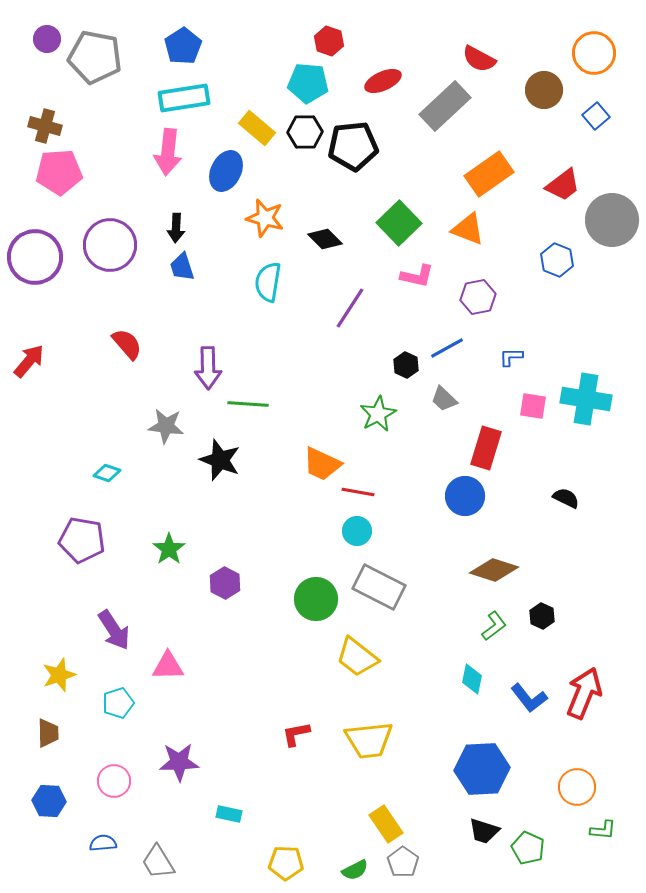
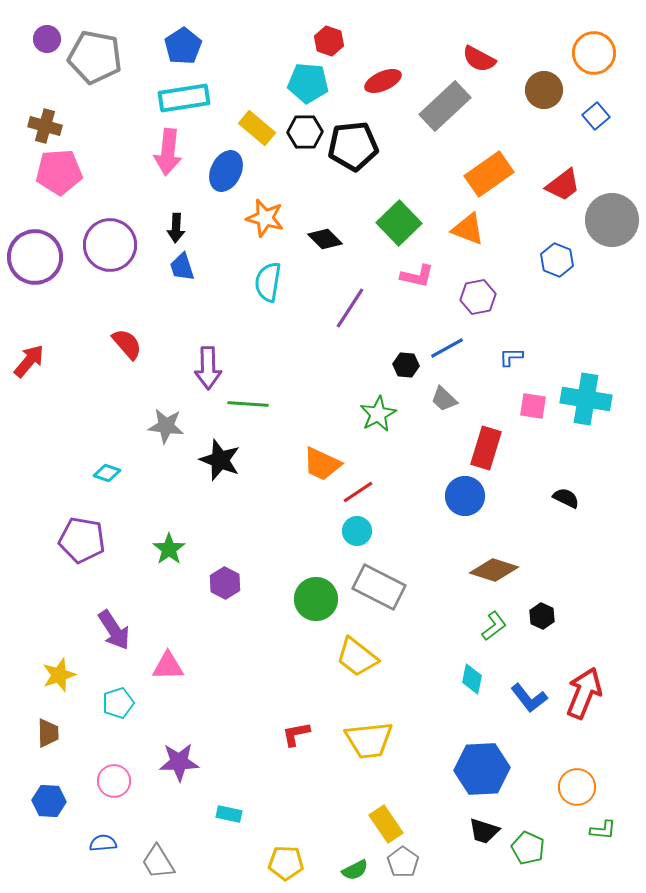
black hexagon at (406, 365): rotated 20 degrees counterclockwise
red line at (358, 492): rotated 44 degrees counterclockwise
